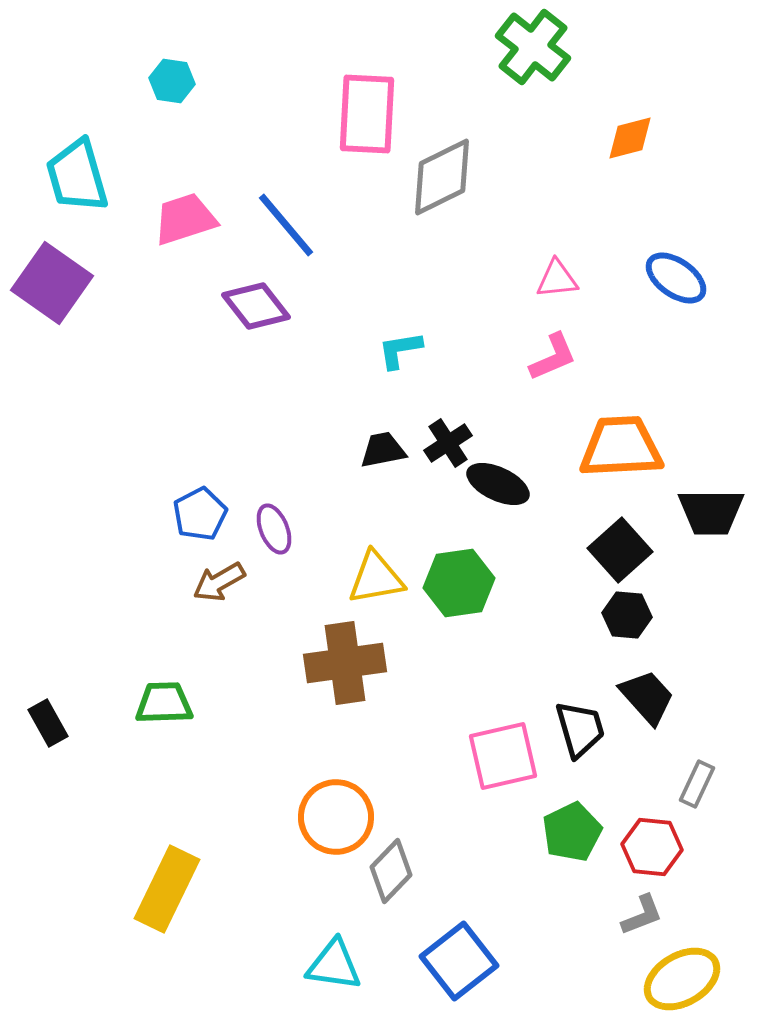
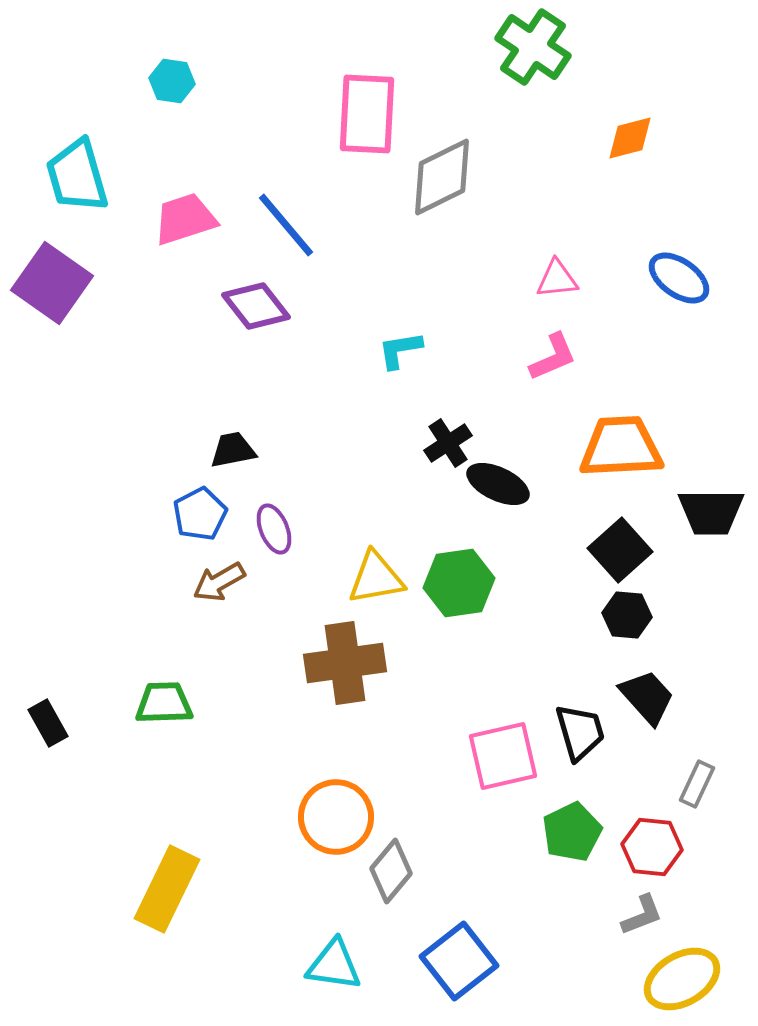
green cross at (533, 47): rotated 4 degrees counterclockwise
blue ellipse at (676, 278): moved 3 px right
black trapezoid at (383, 450): moved 150 px left
black trapezoid at (580, 729): moved 3 px down
gray diamond at (391, 871): rotated 4 degrees counterclockwise
